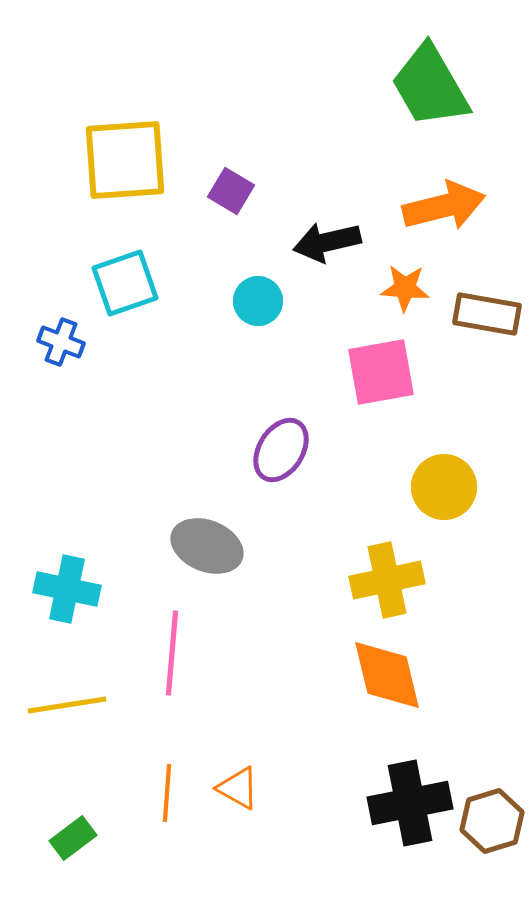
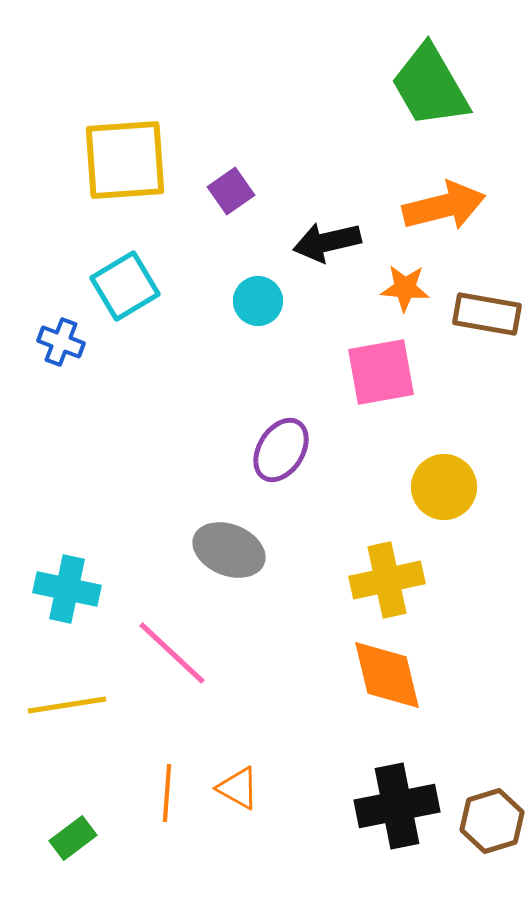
purple square: rotated 24 degrees clockwise
cyan square: moved 3 px down; rotated 12 degrees counterclockwise
gray ellipse: moved 22 px right, 4 px down
pink line: rotated 52 degrees counterclockwise
black cross: moved 13 px left, 3 px down
